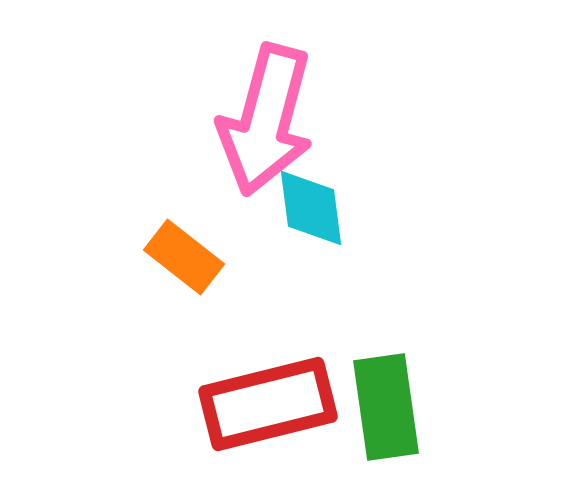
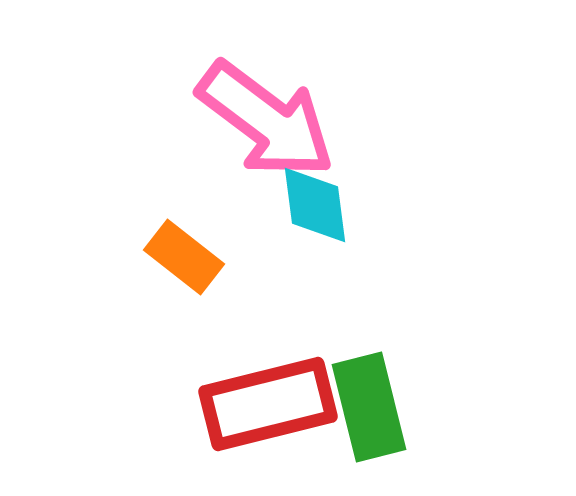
pink arrow: rotated 68 degrees counterclockwise
cyan diamond: moved 4 px right, 3 px up
green rectangle: moved 17 px left; rotated 6 degrees counterclockwise
